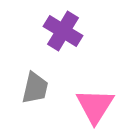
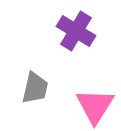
purple cross: moved 13 px right
